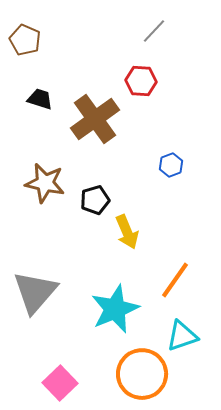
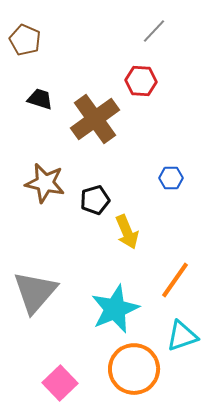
blue hexagon: moved 13 px down; rotated 20 degrees clockwise
orange circle: moved 8 px left, 5 px up
